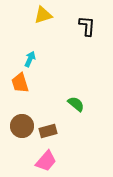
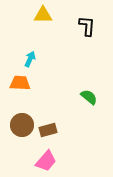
yellow triangle: rotated 18 degrees clockwise
orange trapezoid: rotated 110 degrees clockwise
green semicircle: moved 13 px right, 7 px up
brown circle: moved 1 px up
brown rectangle: moved 1 px up
